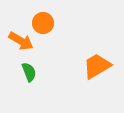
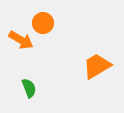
orange arrow: moved 1 px up
green semicircle: moved 16 px down
